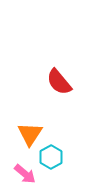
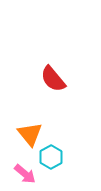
red semicircle: moved 6 px left, 3 px up
orange triangle: rotated 12 degrees counterclockwise
